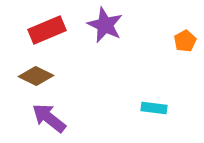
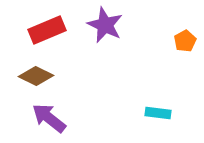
cyan rectangle: moved 4 px right, 5 px down
